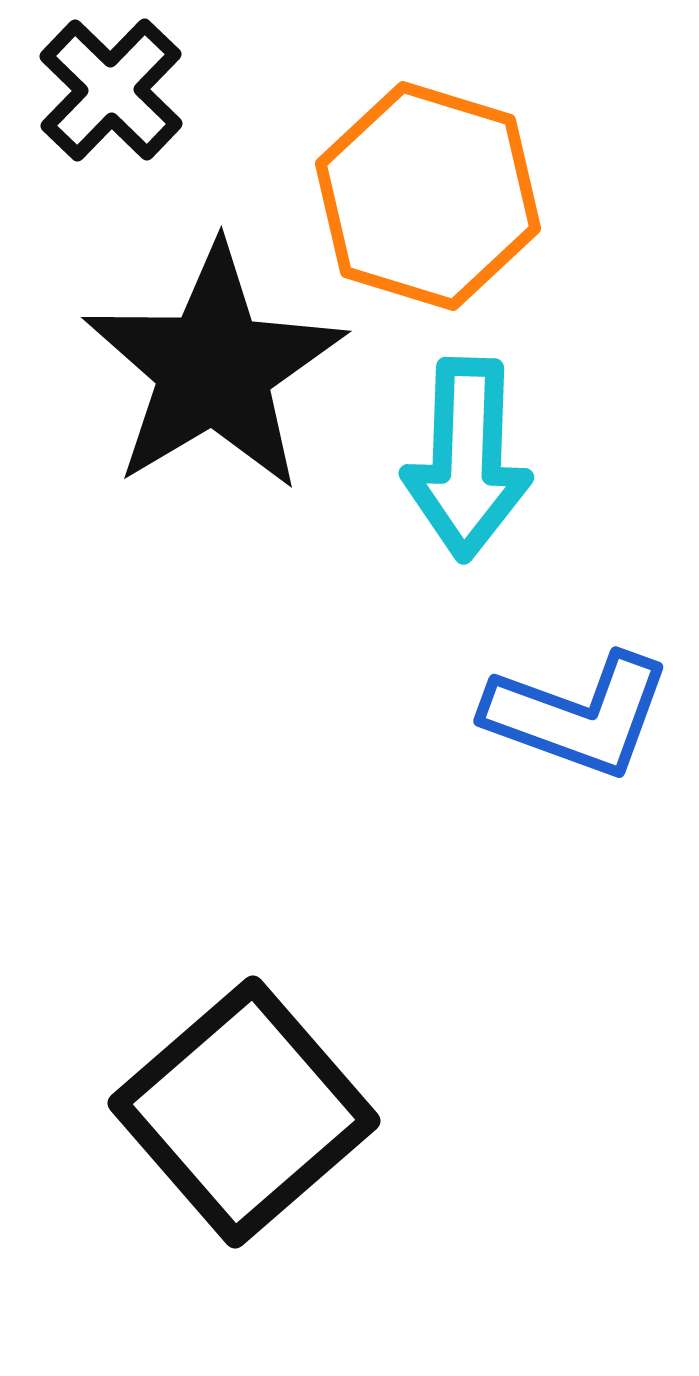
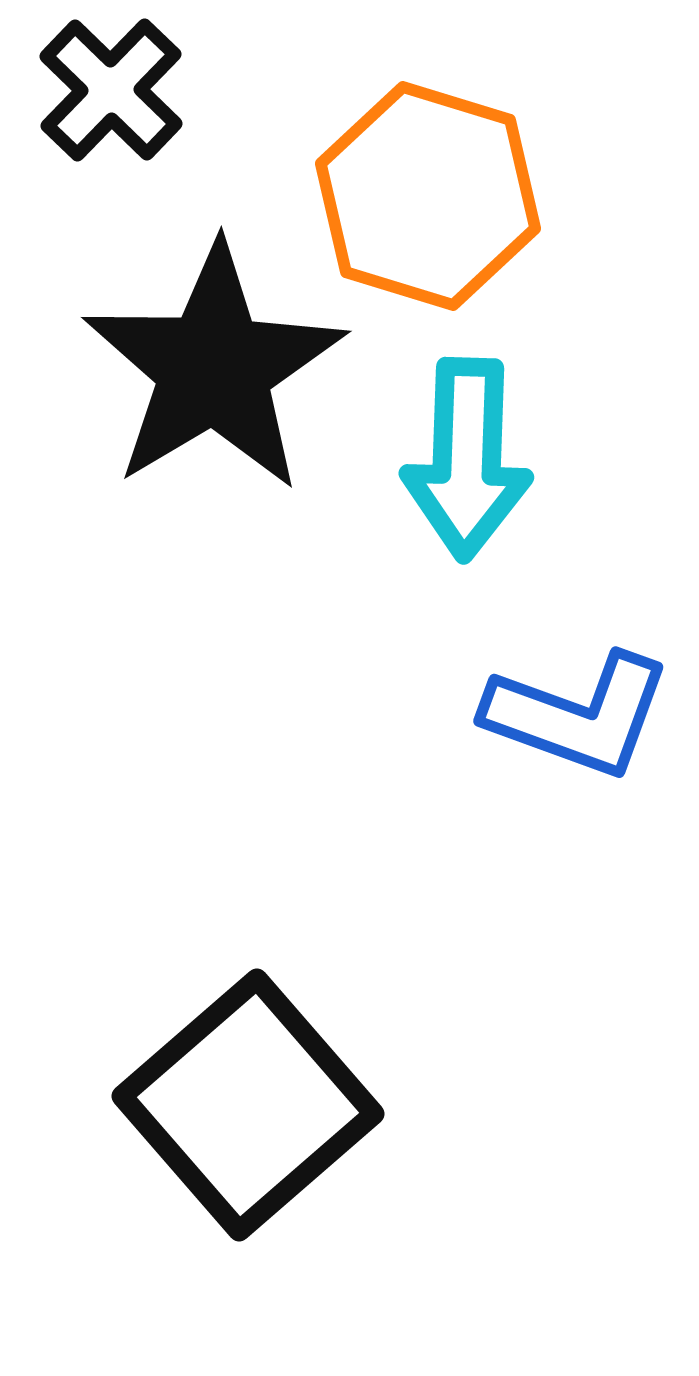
black square: moved 4 px right, 7 px up
